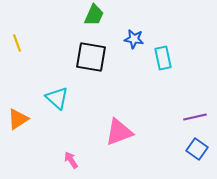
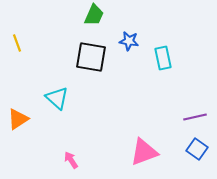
blue star: moved 5 px left, 2 px down
pink triangle: moved 25 px right, 20 px down
